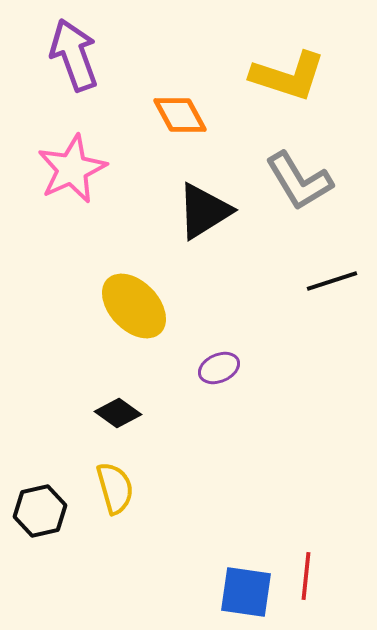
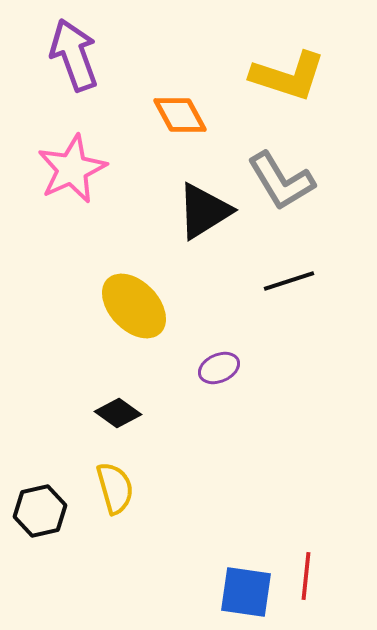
gray L-shape: moved 18 px left
black line: moved 43 px left
